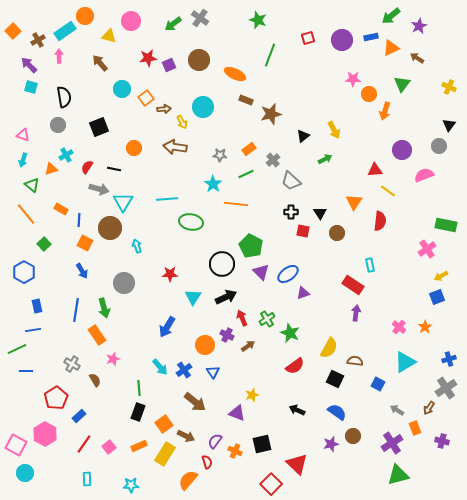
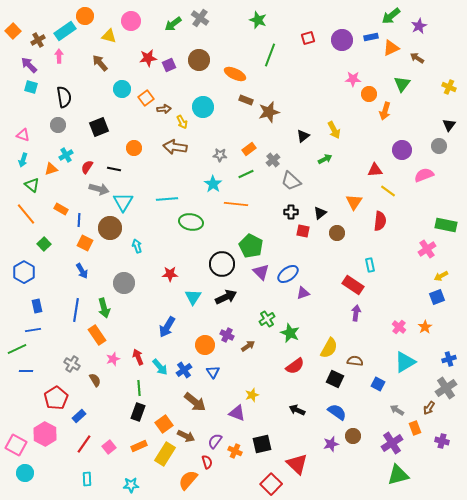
brown star at (271, 114): moved 2 px left, 2 px up
black triangle at (320, 213): rotated 24 degrees clockwise
red arrow at (242, 318): moved 104 px left, 39 px down
